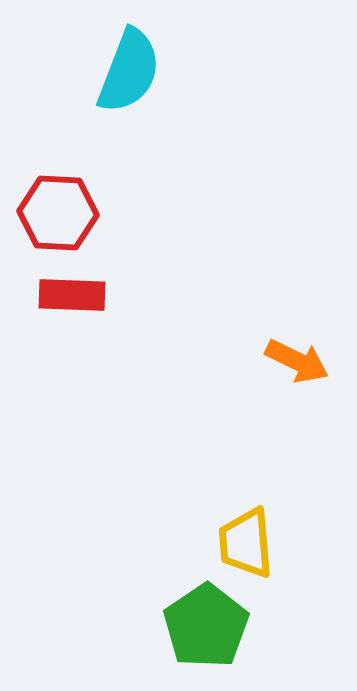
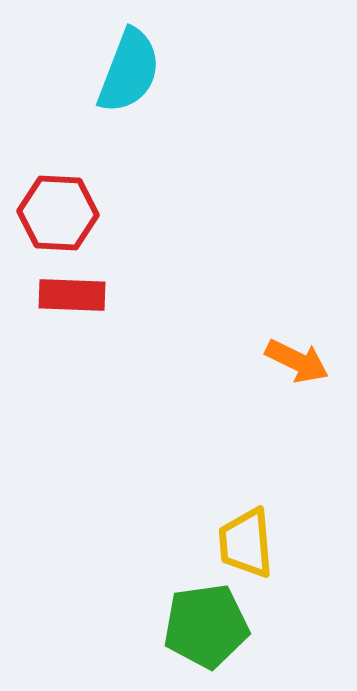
green pentagon: rotated 26 degrees clockwise
